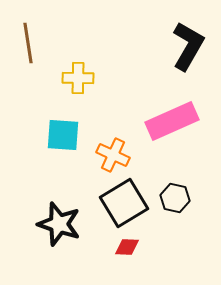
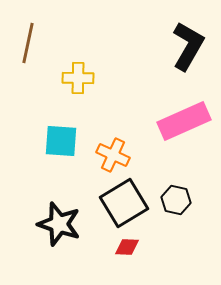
brown line: rotated 21 degrees clockwise
pink rectangle: moved 12 px right
cyan square: moved 2 px left, 6 px down
black hexagon: moved 1 px right, 2 px down
